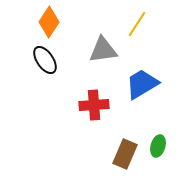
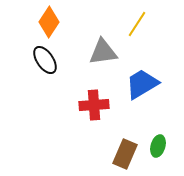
gray triangle: moved 2 px down
